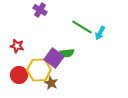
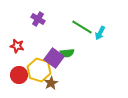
purple cross: moved 2 px left, 9 px down
yellow hexagon: rotated 20 degrees clockwise
brown star: rotated 16 degrees clockwise
